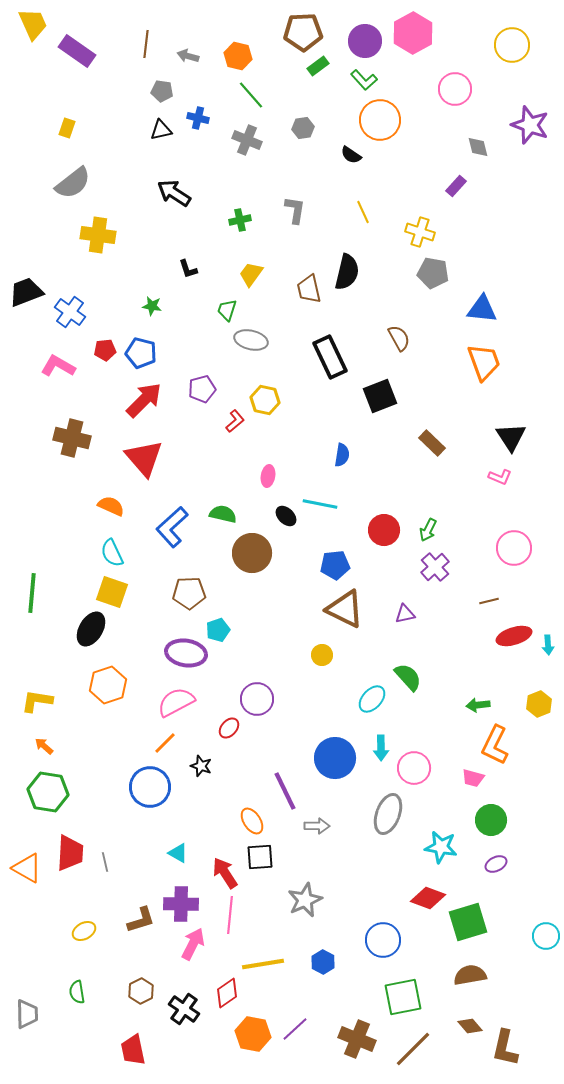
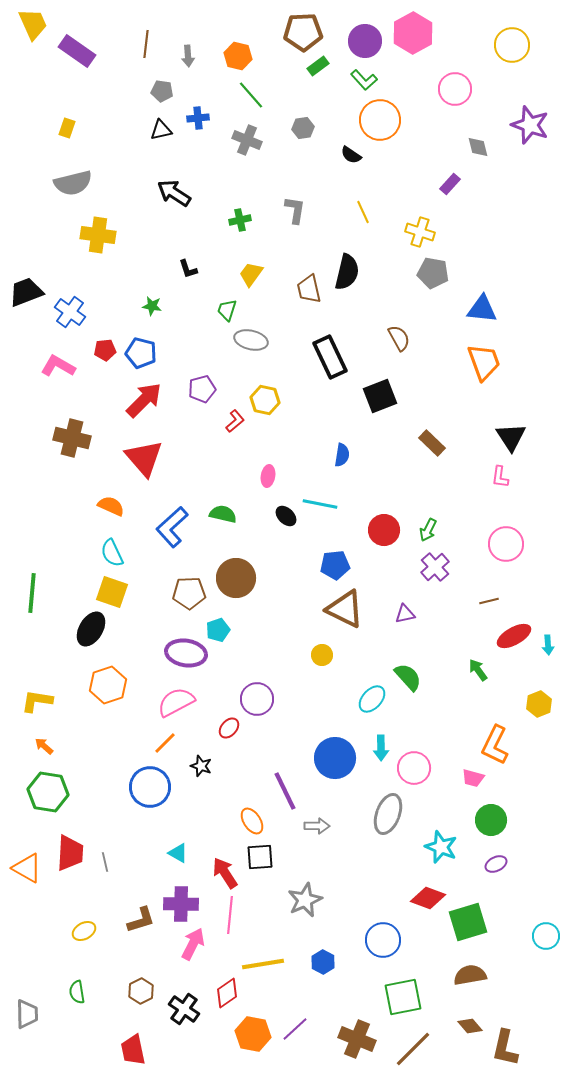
gray arrow at (188, 56): rotated 110 degrees counterclockwise
blue cross at (198, 118): rotated 20 degrees counterclockwise
gray semicircle at (73, 183): rotated 24 degrees clockwise
purple rectangle at (456, 186): moved 6 px left, 2 px up
pink L-shape at (500, 477): rotated 75 degrees clockwise
pink circle at (514, 548): moved 8 px left, 4 px up
brown circle at (252, 553): moved 16 px left, 25 px down
red ellipse at (514, 636): rotated 12 degrees counterclockwise
green arrow at (478, 705): moved 35 px up; rotated 60 degrees clockwise
cyan star at (441, 847): rotated 12 degrees clockwise
